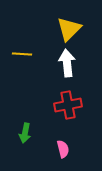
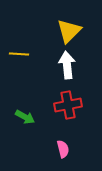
yellow triangle: moved 2 px down
yellow line: moved 3 px left
white arrow: moved 2 px down
green arrow: moved 16 px up; rotated 72 degrees counterclockwise
